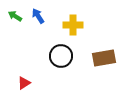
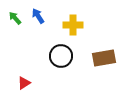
green arrow: moved 2 px down; rotated 16 degrees clockwise
